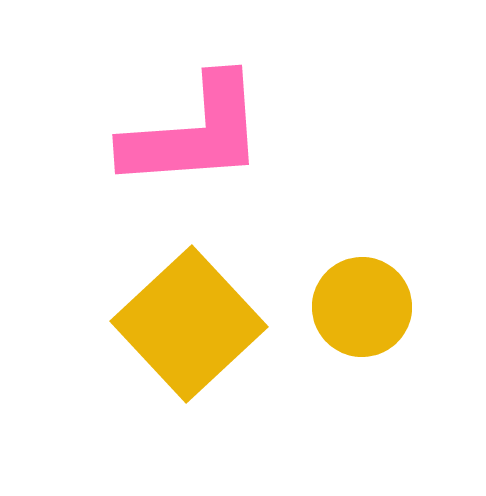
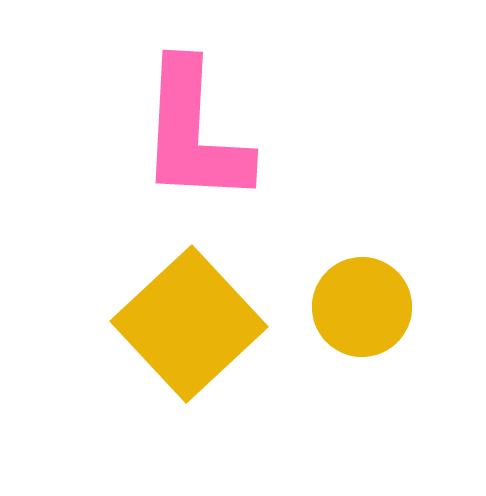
pink L-shape: rotated 97 degrees clockwise
